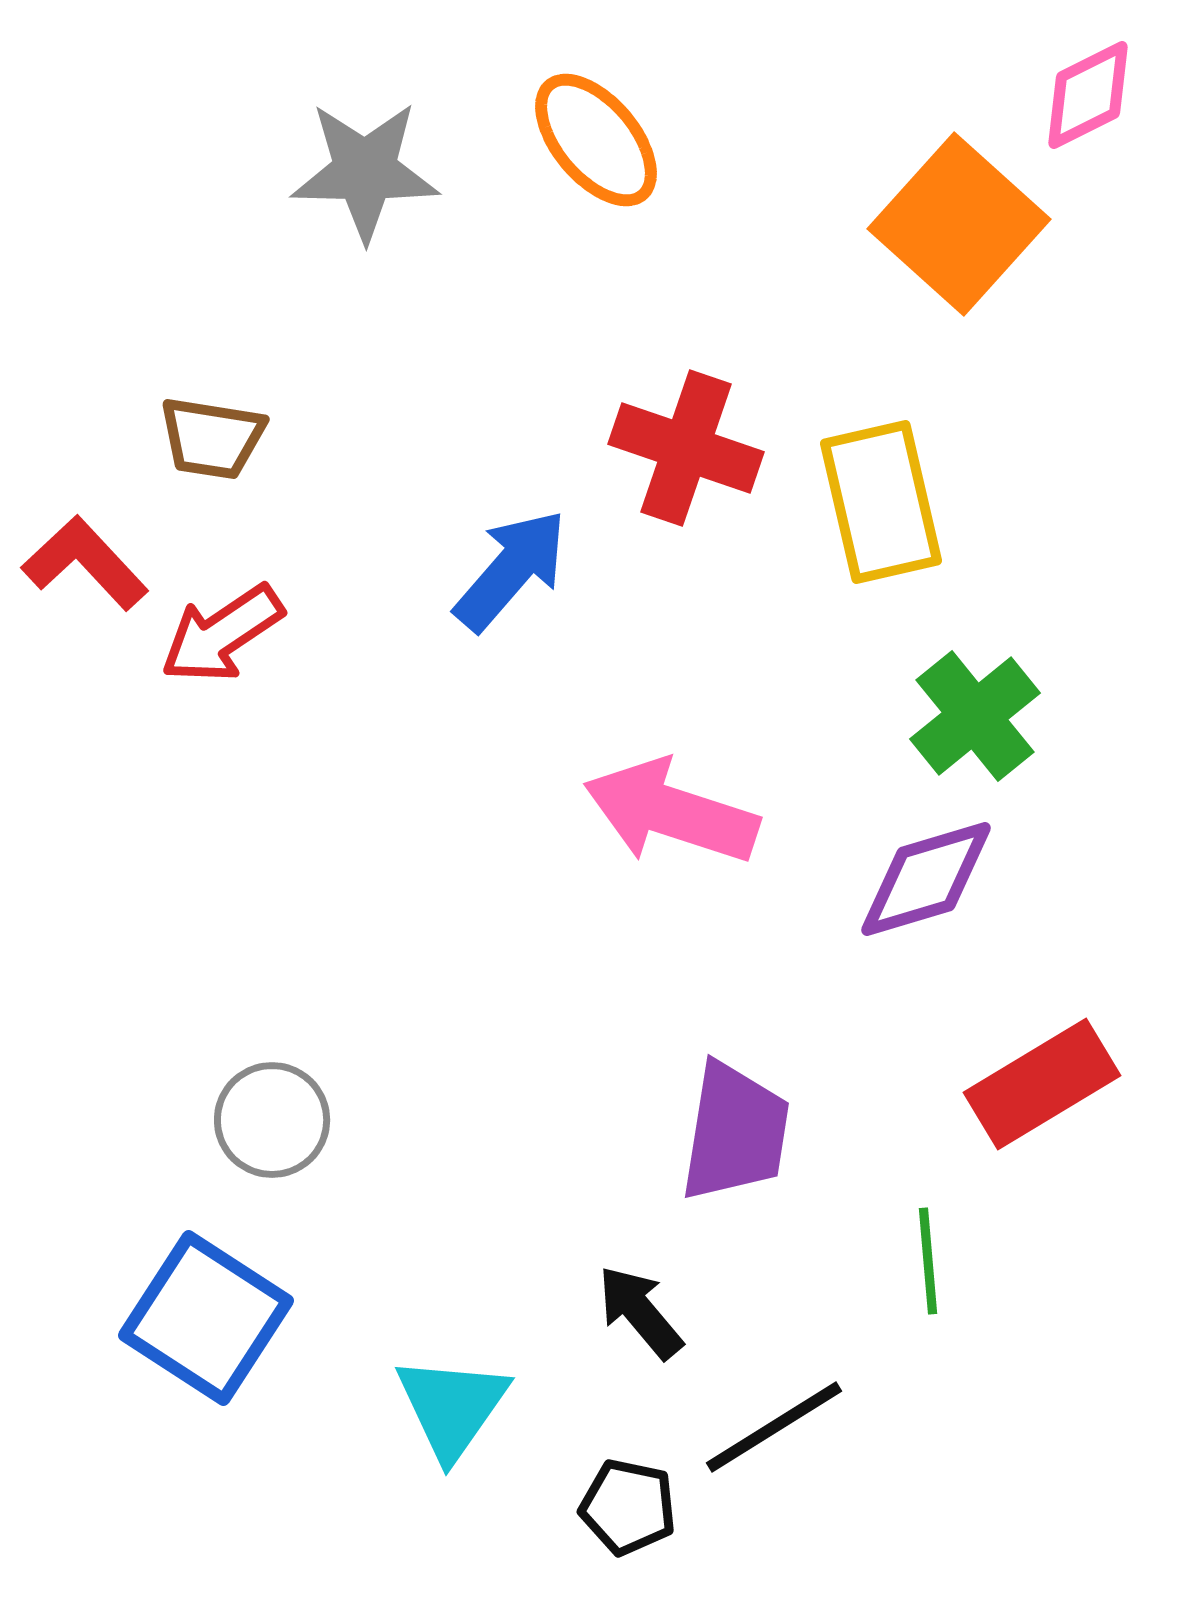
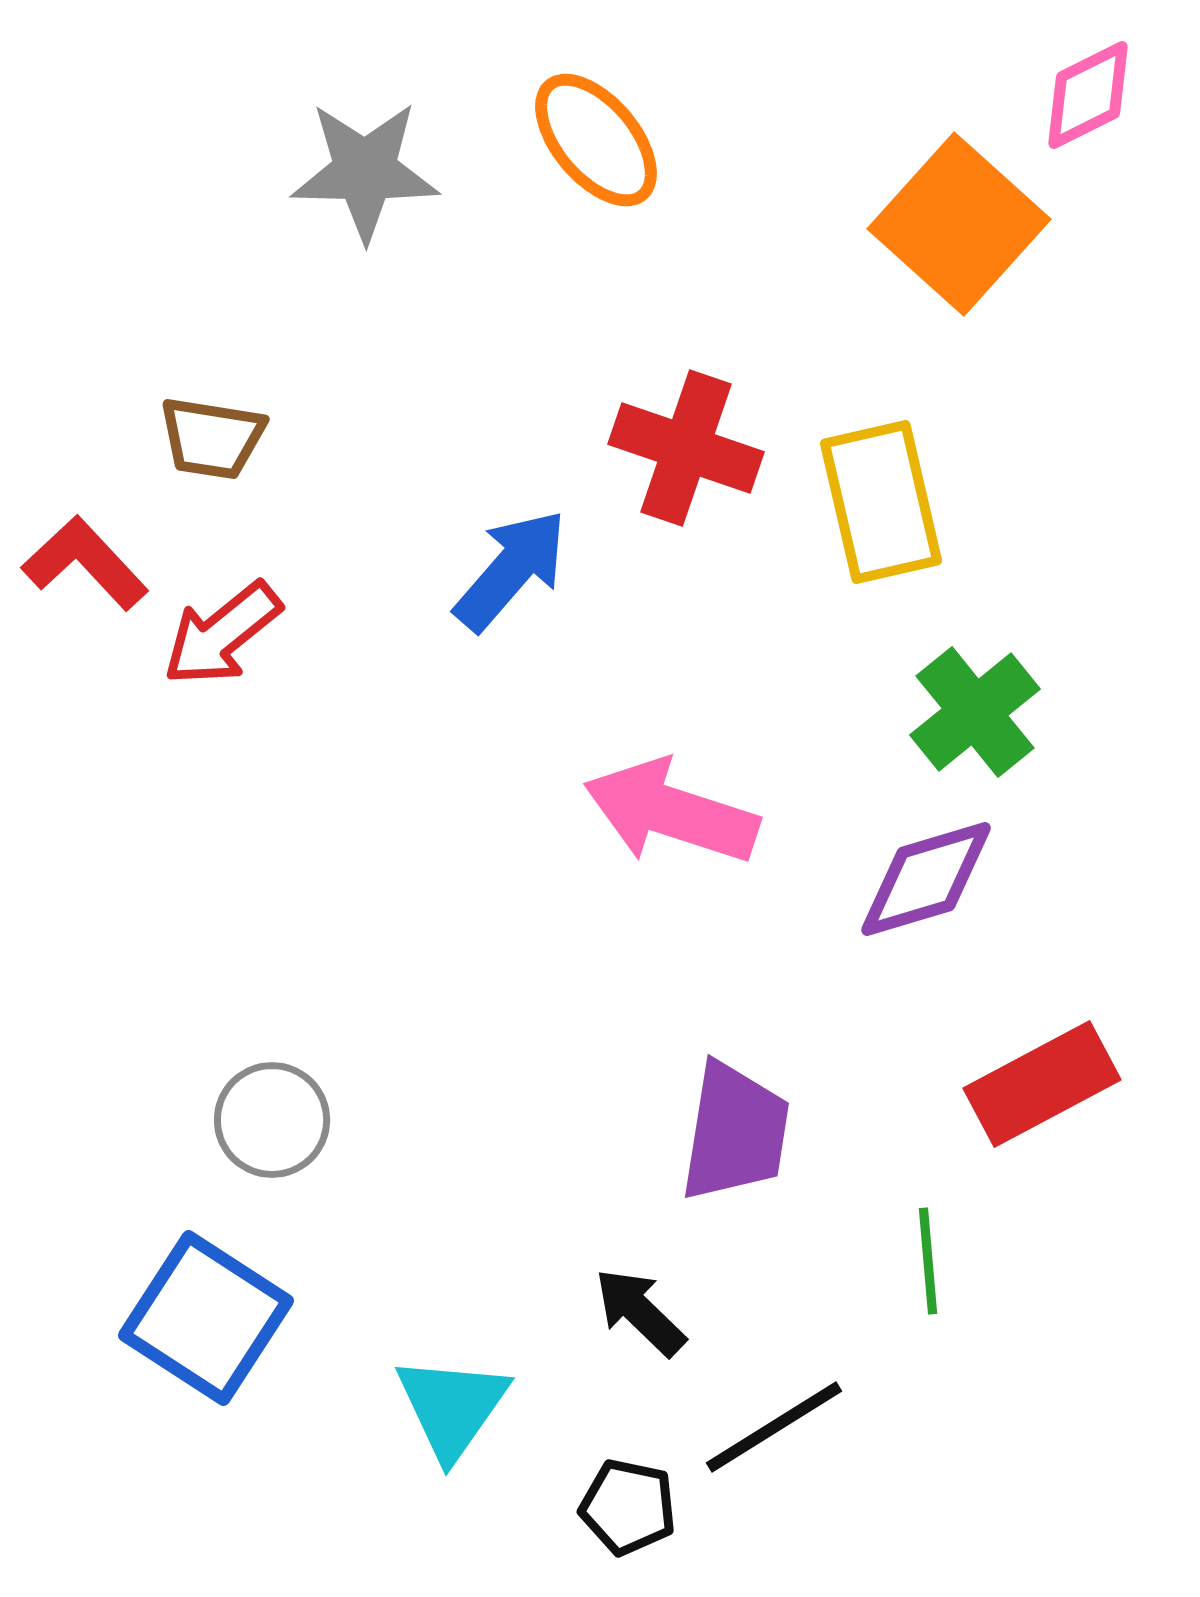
red arrow: rotated 5 degrees counterclockwise
green cross: moved 4 px up
red rectangle: rotated 3 degrees clockwise
black arrow: rotated 6 degrees counterclockwise
